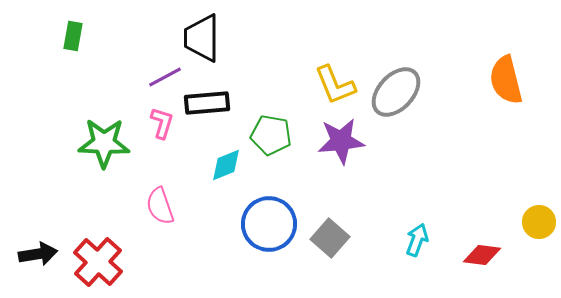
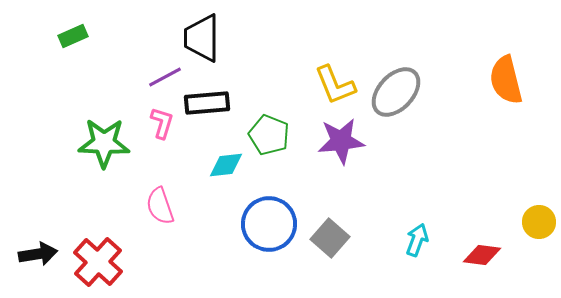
green rectangle: rotated 56 degrees clockwise
green pentagon: moved 2 px left; rotated 12 degrees clockwise
cyan diamond: rotated 15 degrees clockwise
